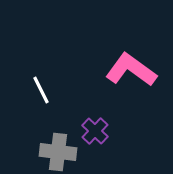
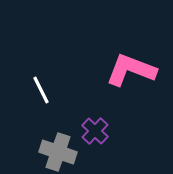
pink L-shape: rotated 15 degrees counterclockwise
gray cross: rotated 12 degrees clockwise
